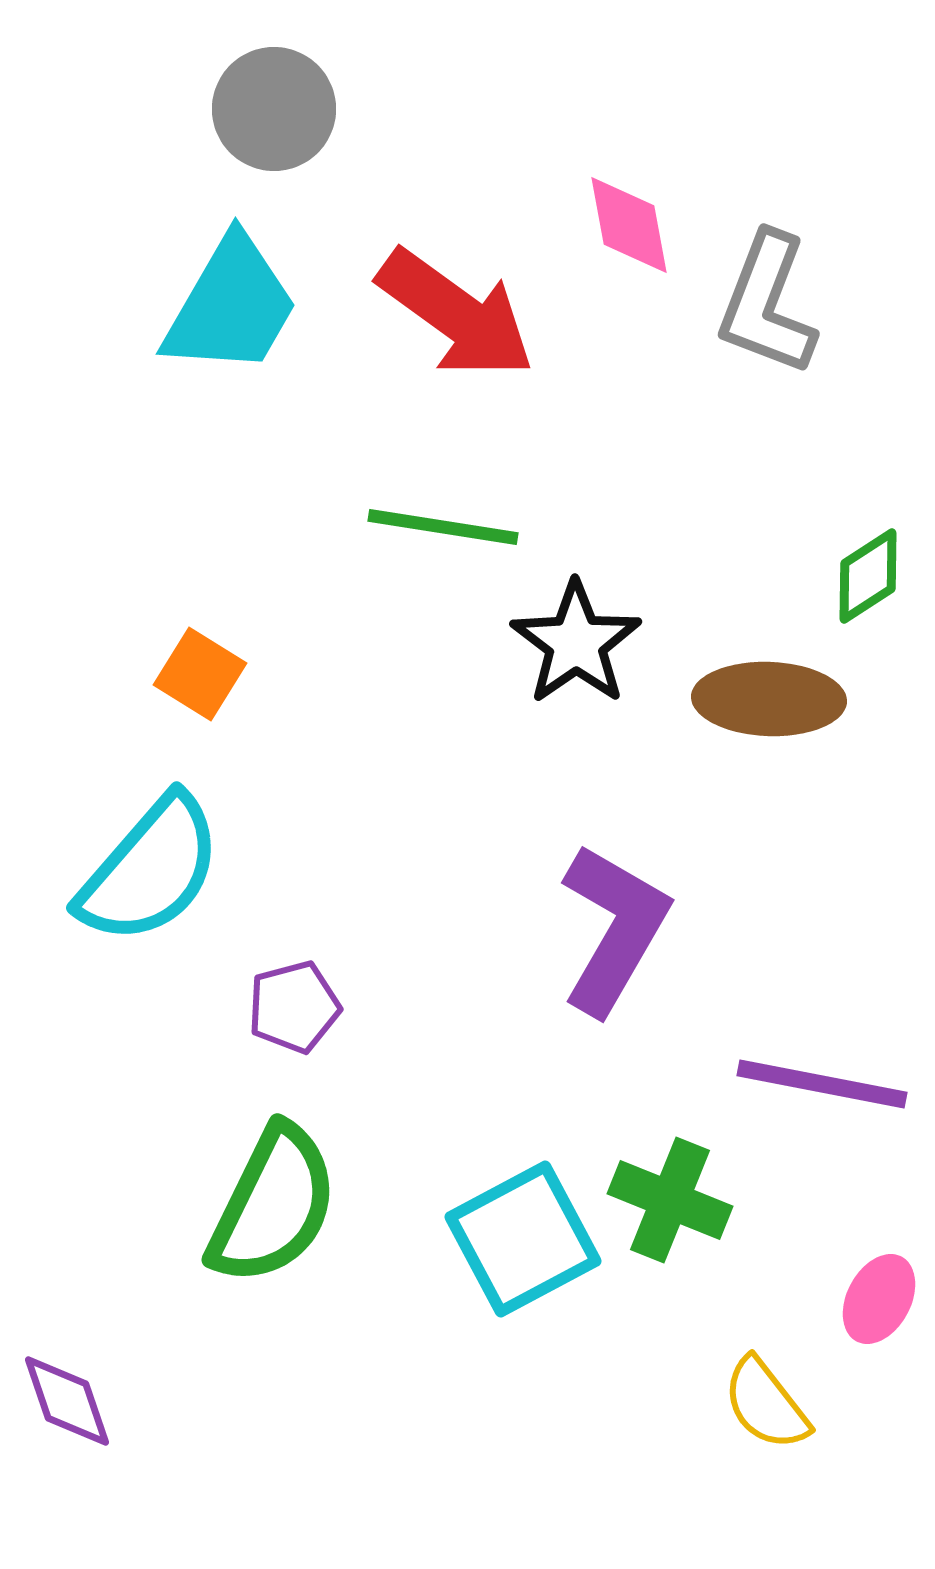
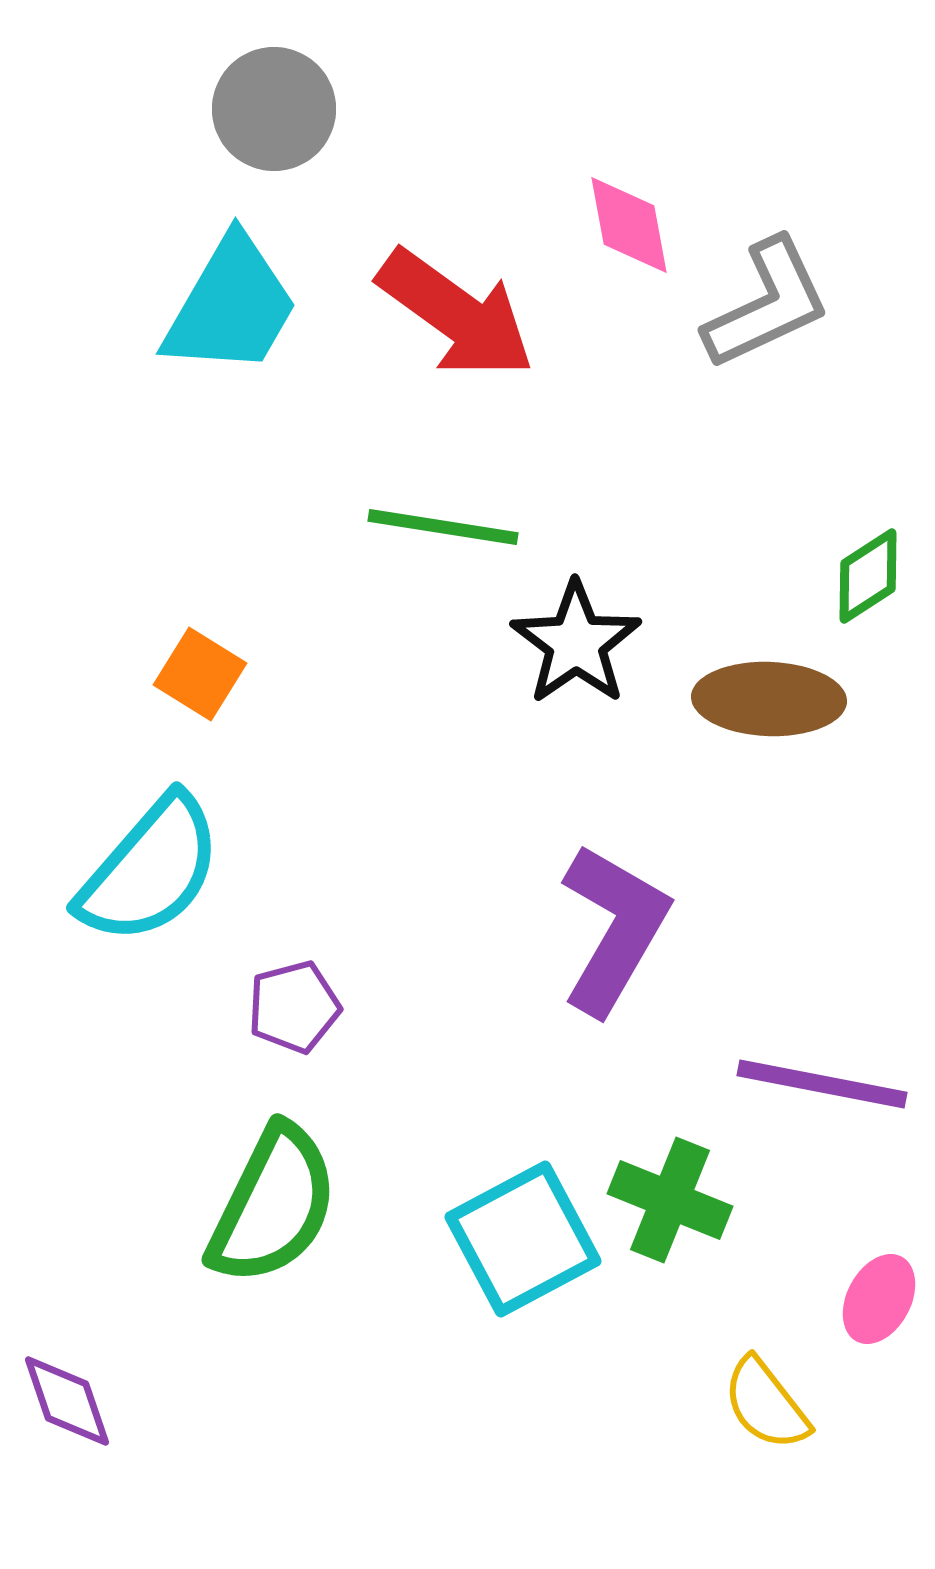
gray L-shape: rotated 136 degrees counterclockwise
